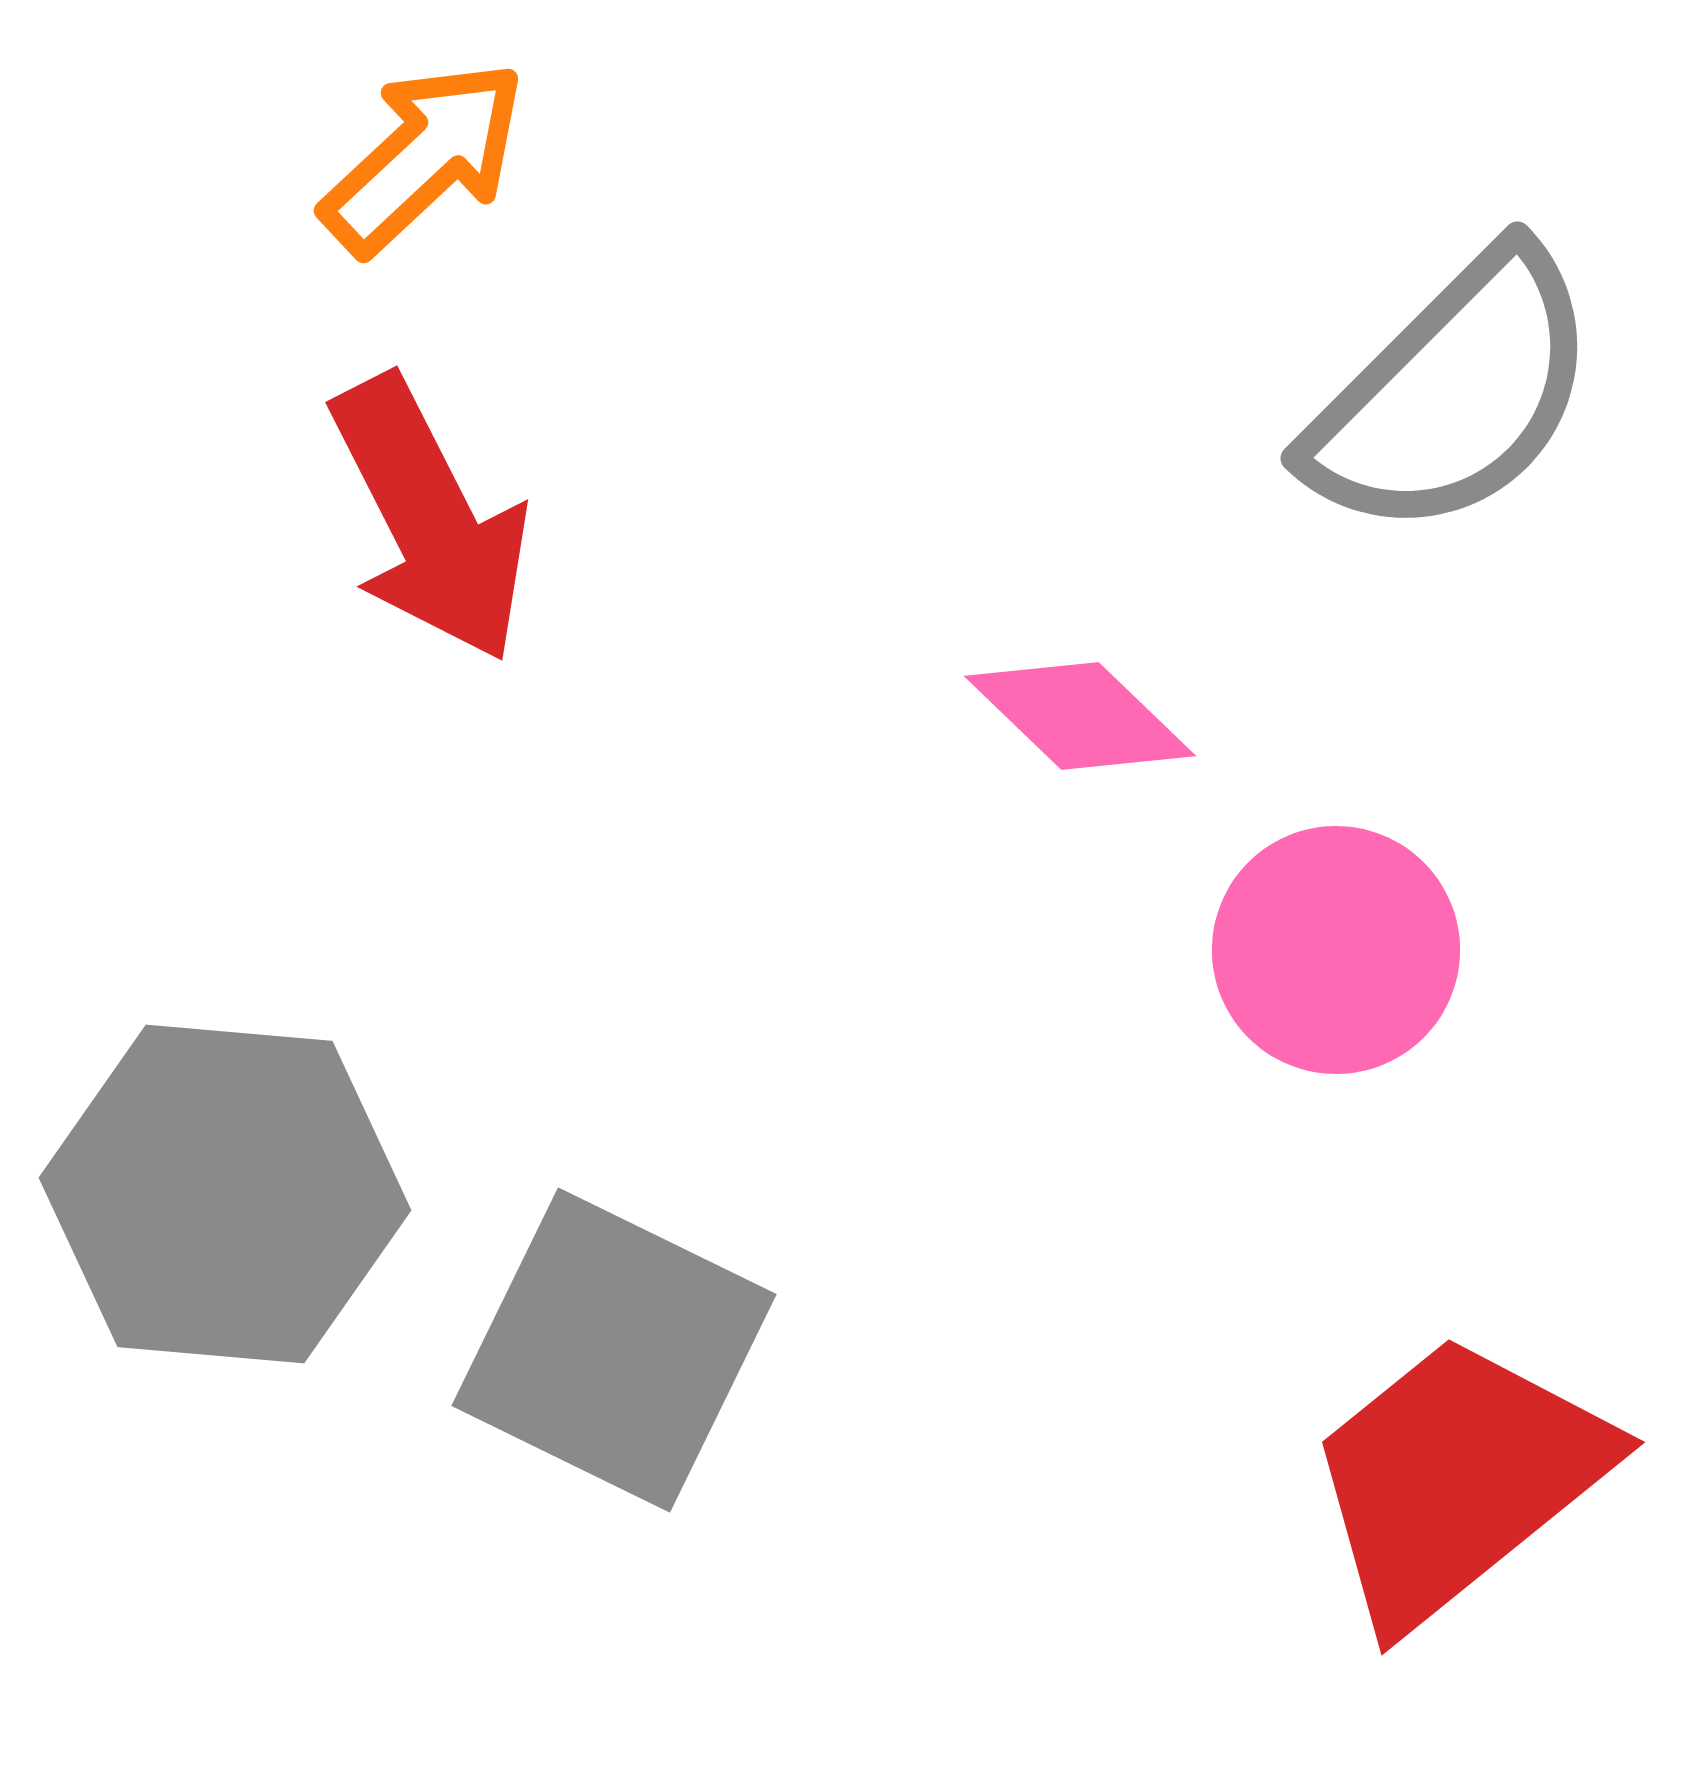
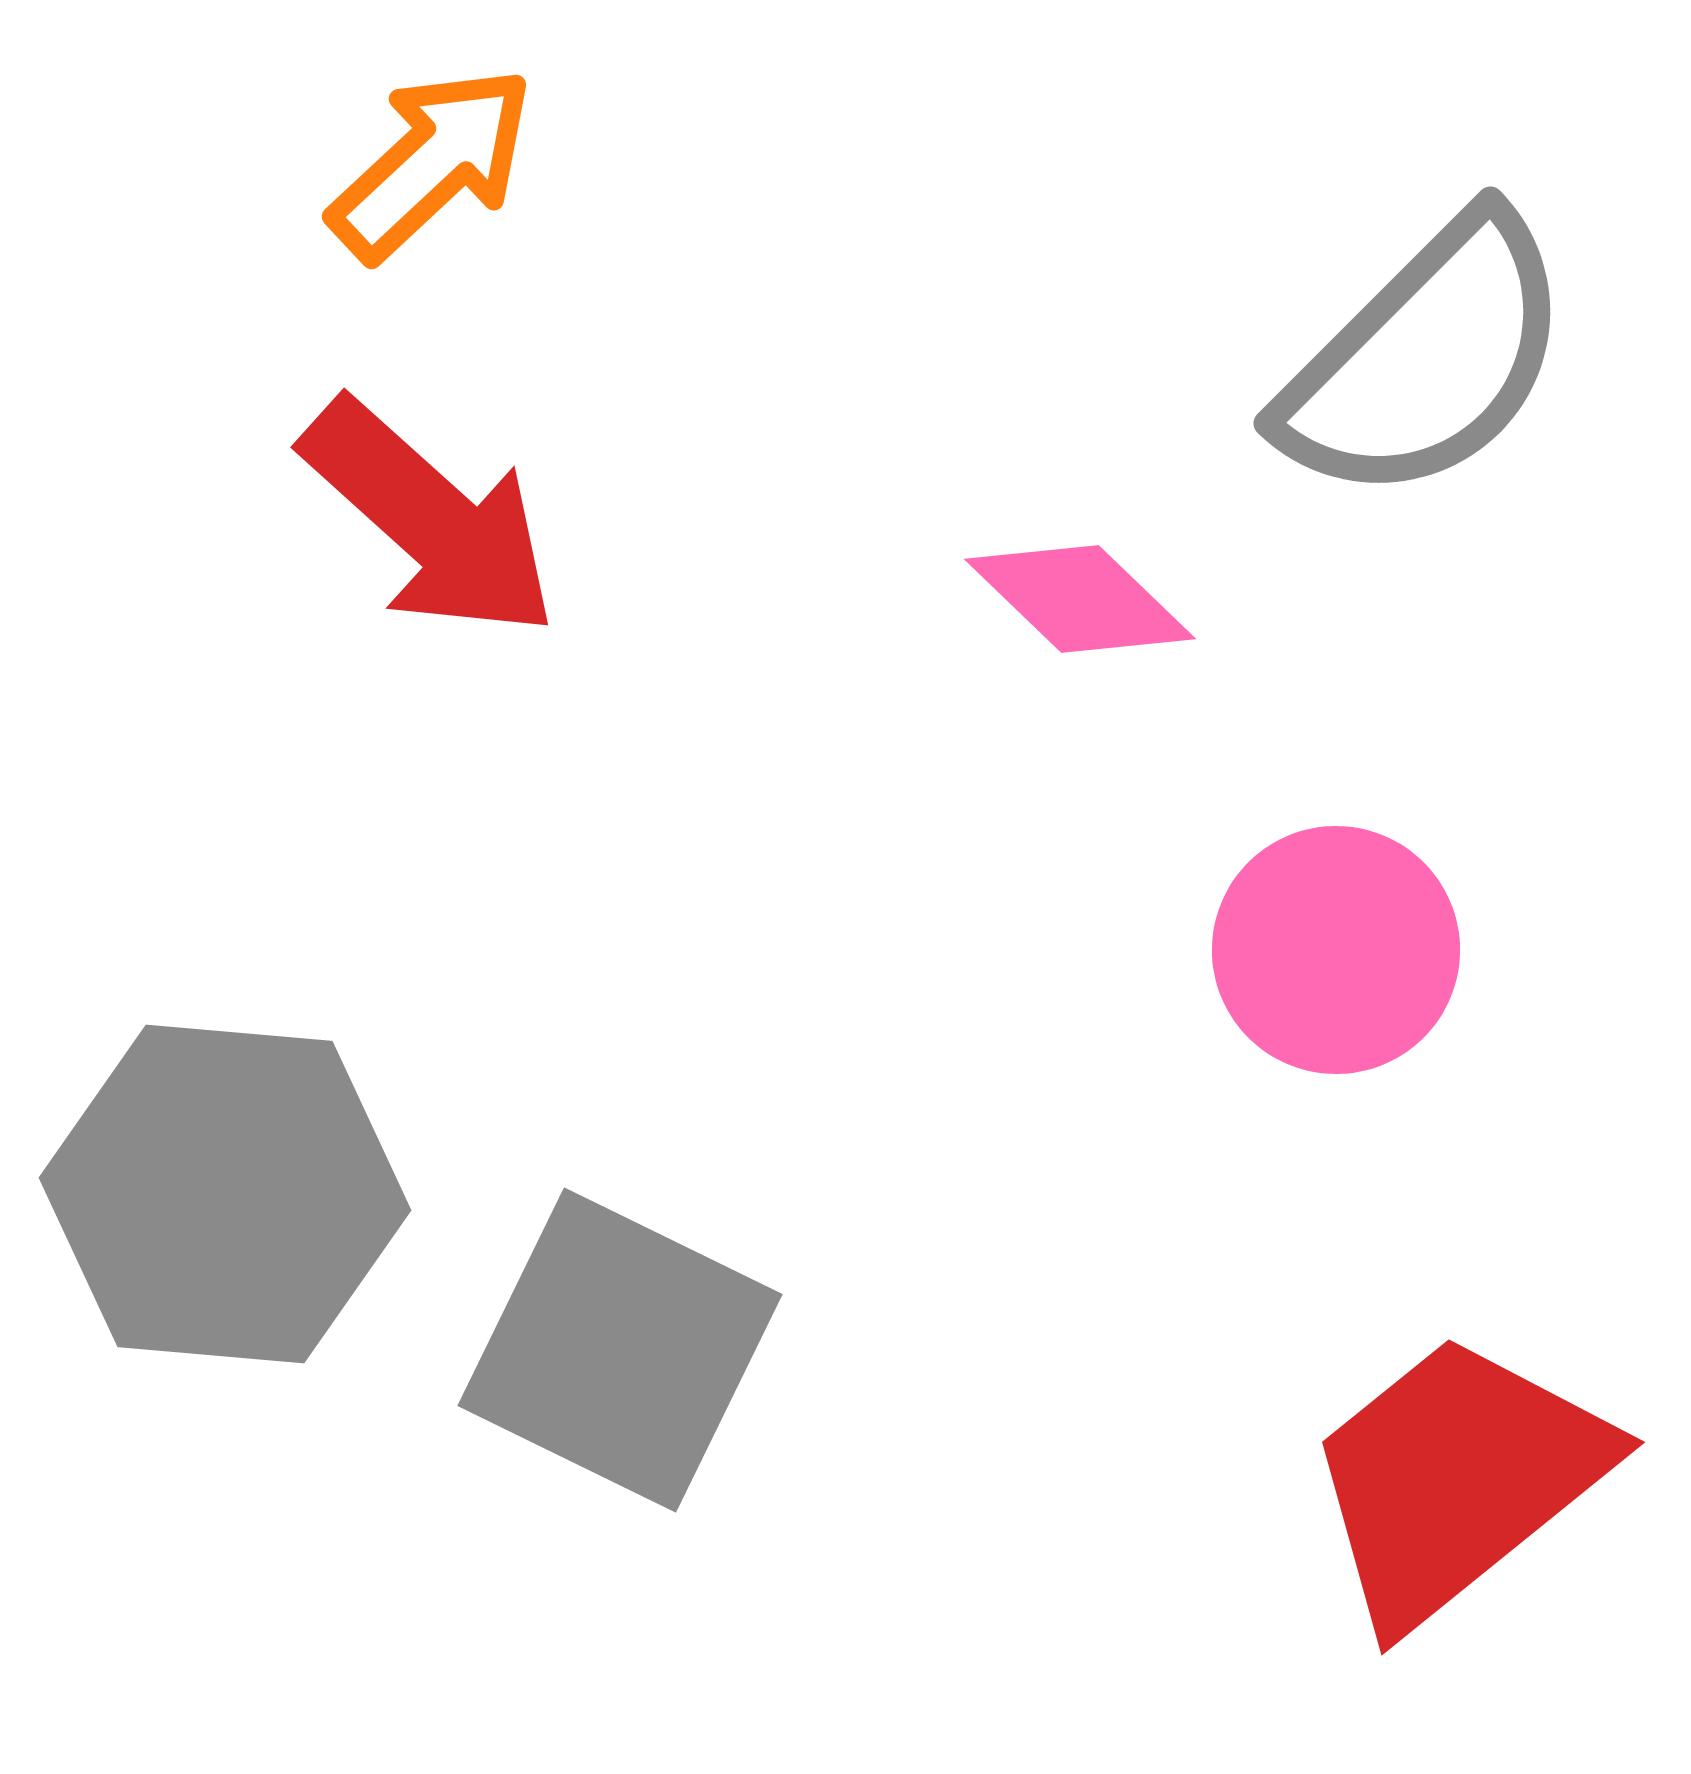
orange arrow: moved 8 px right, 6 px down
gray semicircle: moved 27 px left, 35 px up
red arrow: rotated 21 degrees counterclockwise
pink diamond: moved 117 px up
gray square: moved 6 px right
